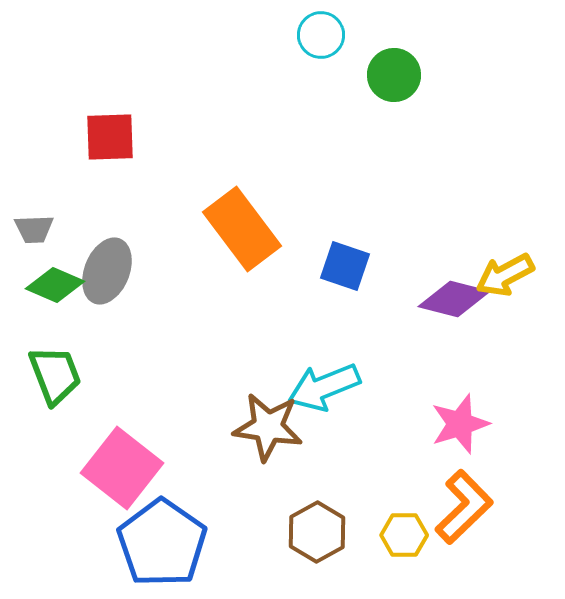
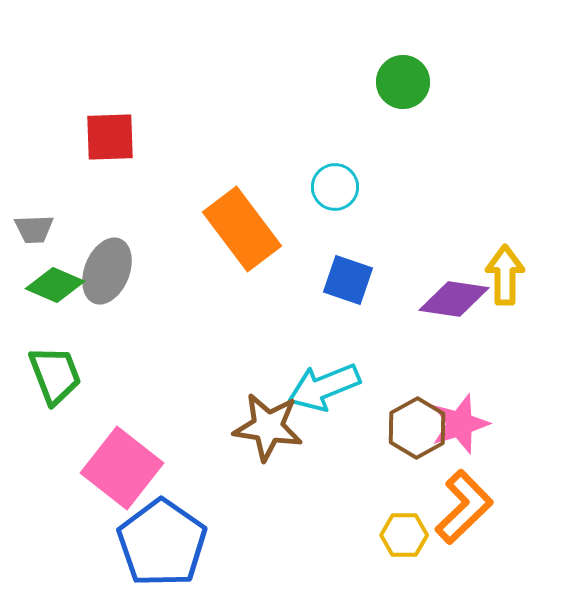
cyan circle: moved 14 px right, 152 px down
green circle: moved 9 px right, 7 px down
blue square: moved 3 px right, 14 px down
yellow arrow: rotated 118 degrees clockwise
purple diamond: rotated 6 degrees counterclockwise
brown hexagon: moved 100 px right, 104 px up
